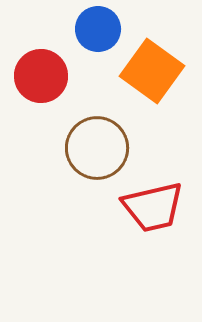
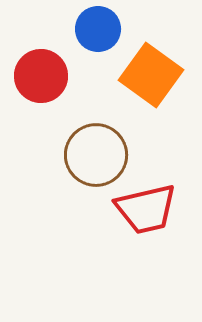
orange square: moved 1 px left, 4 px down
brown circle: moved 1 px left, 7 px down
red trapezoid: moved 7 px left, 2 px down
